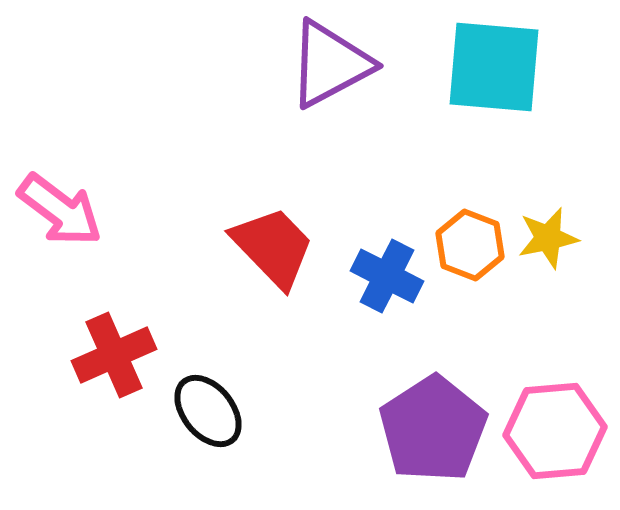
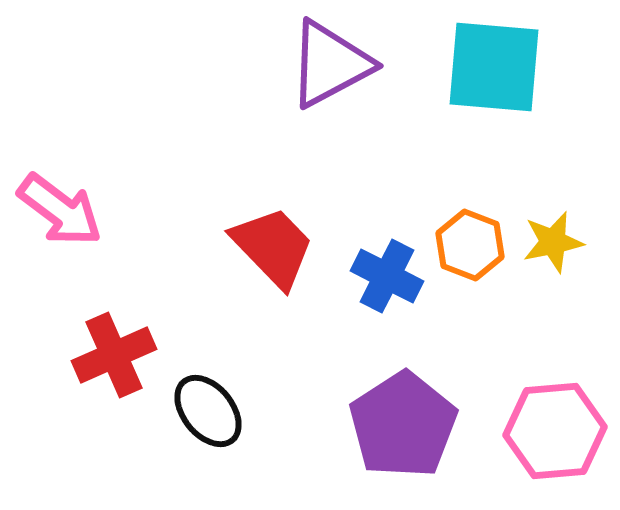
yellow star: moved 5 px right, 4 px down
purple pentagon: moved 30 px left, 4 px up
